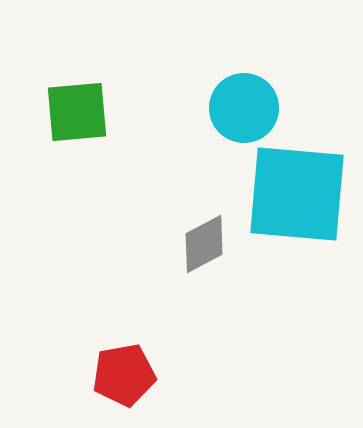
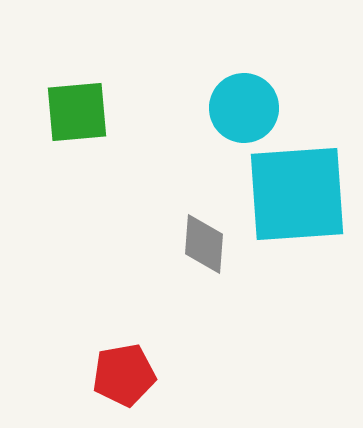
cyan square: rotated 9 degrees counterclockwise
gray diamond: rotated 58 degrees counterclockwise
